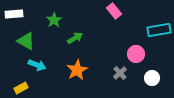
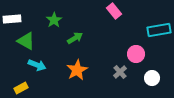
white rectangle: moved 2 px left, 5 px down
gray cross: moved 1 px up
